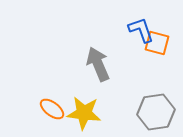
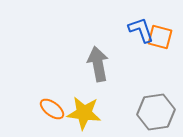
orange square: moved 3 px right, 6 px up
gray arrow: rotated 12 degrees clockwise
